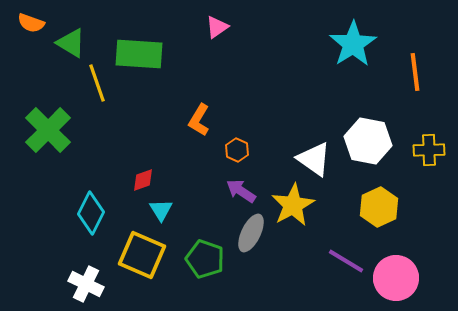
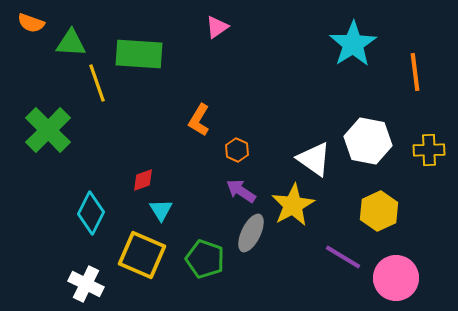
green triangle: rotated 28 degrees counterclockwise
yellow hexagon: moved 4 px down
purple line: moved 3 px left, 4 px up
